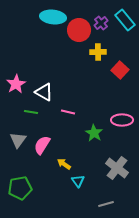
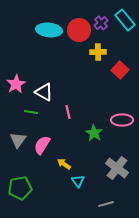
cyan ellipse: moved 4 px left, 13 px down
pink line: rotated 64 degrees clockwise
